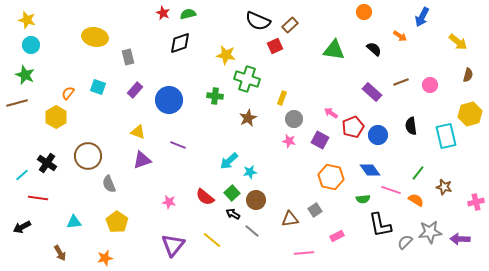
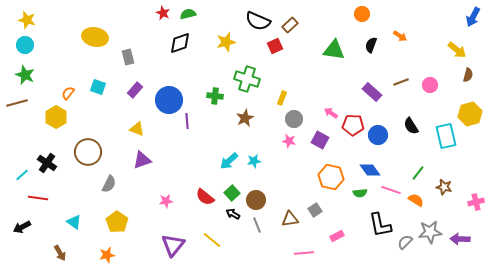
orange circle at (364, 12): moved 2 px left, 2 px down
blue arrow at (422, 17): moved 51 px right
yellow arrow at (458, 42): moved 1 px left, 8 px down
cyan circle at (31, 45): moved 6 px left
black semicircle at (374, 49): moved 3 px left, 4 px up; rotated 112 degrees counterclockwise
yellow star at (226, 55): moved 13 px up; rotated 24 degrees counterclockwise
brown star at (248, 118): moved 3 px left
black semicircle at (411, 126): rotated 24 degrees counterclockwise
red pentagon at (353, 127): moved 2 px up; rotated 25 degrees clockwise
yellow triangle at (138, 132): moved 1 px left, 3 px up
purple line at (178, 145): moved 9 px right, 24 px up; rotated 63 degrees clockwise
brown circle at (88, 156): moved 4 px up
cyan star at (250, 172): moved 4 px right, 11 px up
gray semicircle at (109, 184): rotated 132 degrees counterclockwise
green semicircle at (363, 199): moved 3 px left, 6 px up
pink star at (169, 202): moved 3 px left, 1 px up; rotated 16 degrees counterclockwise
cyan triangle at (74, 222): rotated 42 degrees clockwise
gray line at (252, 231): moved 5 px right, 6 px up; rotated 28 degrees clockwise
orange star at (105, 258): moved 2 px right, 3 px up
